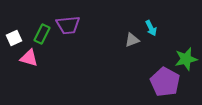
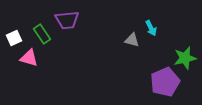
purple trapezoid: moved 1 px left, 5 px up
green rectangle: rotated 60 degrees counterclockwise
gray triangle: rotated 35 degrees clockwise
green star: moved 1 px left, 1 px up
purple pentagon: rotated 20 degrees clockwise
